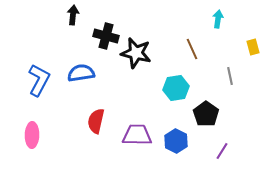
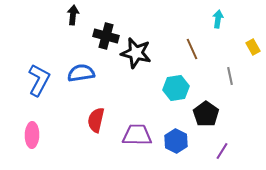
yellow rectangle: rotated 14 degrees counterclockwise
red semicircle: moved 1 px up
